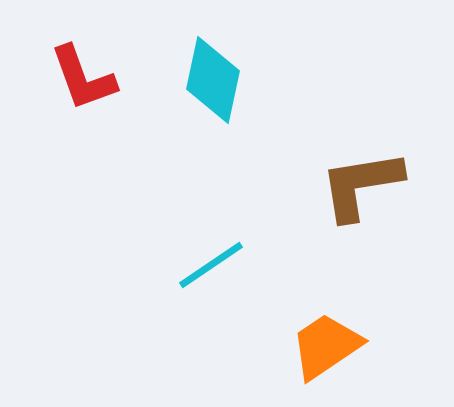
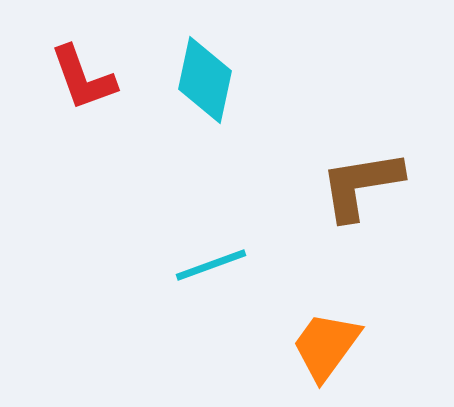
cyan diamond: moved 8 px left
cyan line: rotated 14 degrees clockwise
orange trapezoid: rotated 20 degrees counterclockwise
